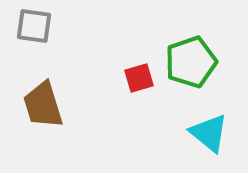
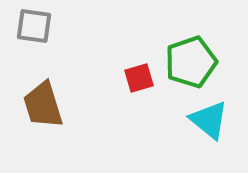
cyan triangle: moved 13 px up
